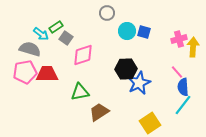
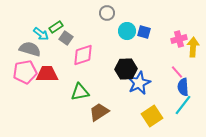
yellow square: moved 2 px right, 7 px up
